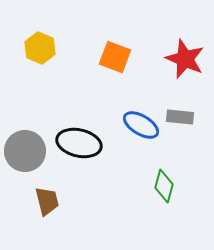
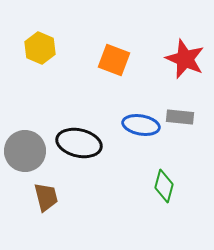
orange square: moved 1 px left, 3 px down
blue ellipse: rotated 21 degrees counterclockwise
brown trapezoid: moved 1 px left, 4 px up
